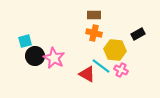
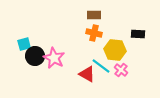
black rectangle: rotated 32 degrees clockwise
cyan square: moved 1 px left, 3 px down
pink cross: rotated 16 degrees clockwise
